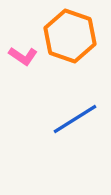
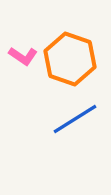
orange hexagon: moved 23 px down
